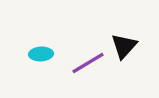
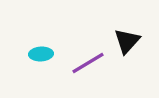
black triangle: moved 3 px right, 5 px up
